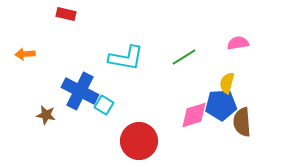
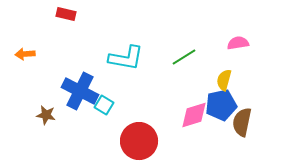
yellow semicircle: moved 3 px left, 3 px up
blue pentagon: rotated 8 degrees counterclockwise
brown semicircle: rotated 16 degrees clockwise
